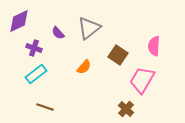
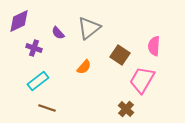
brown square: moved 2 px right
cyan rectangle: moved 2 px right, 7 px down
brown line: moved 2 px right, 1 px down
